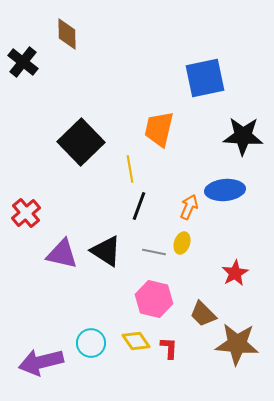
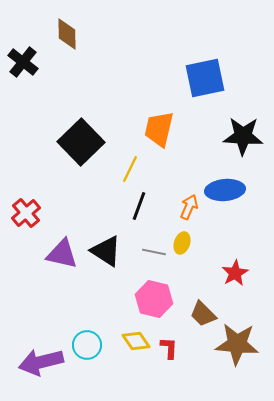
yellow line: rotated 36 degrees clockwise
cyan circle: moved 4 px left, 2 px down
